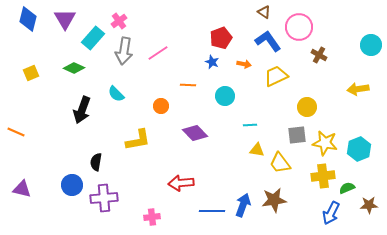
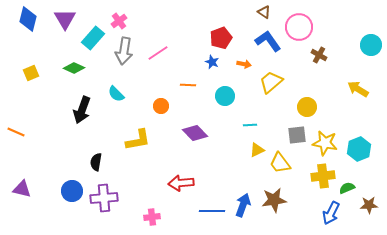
yellow trapezoid at (276, 76): moved 5 px left, 6 px down; rotated 15 degrees counterclockwise
yellow arrow at (358, 89): rotated 40 degrees clockwise
yellow triangle at (257, 150): rotated 35 degrees counterclockwise
blue circle at (72, 185): moved 6 px down
